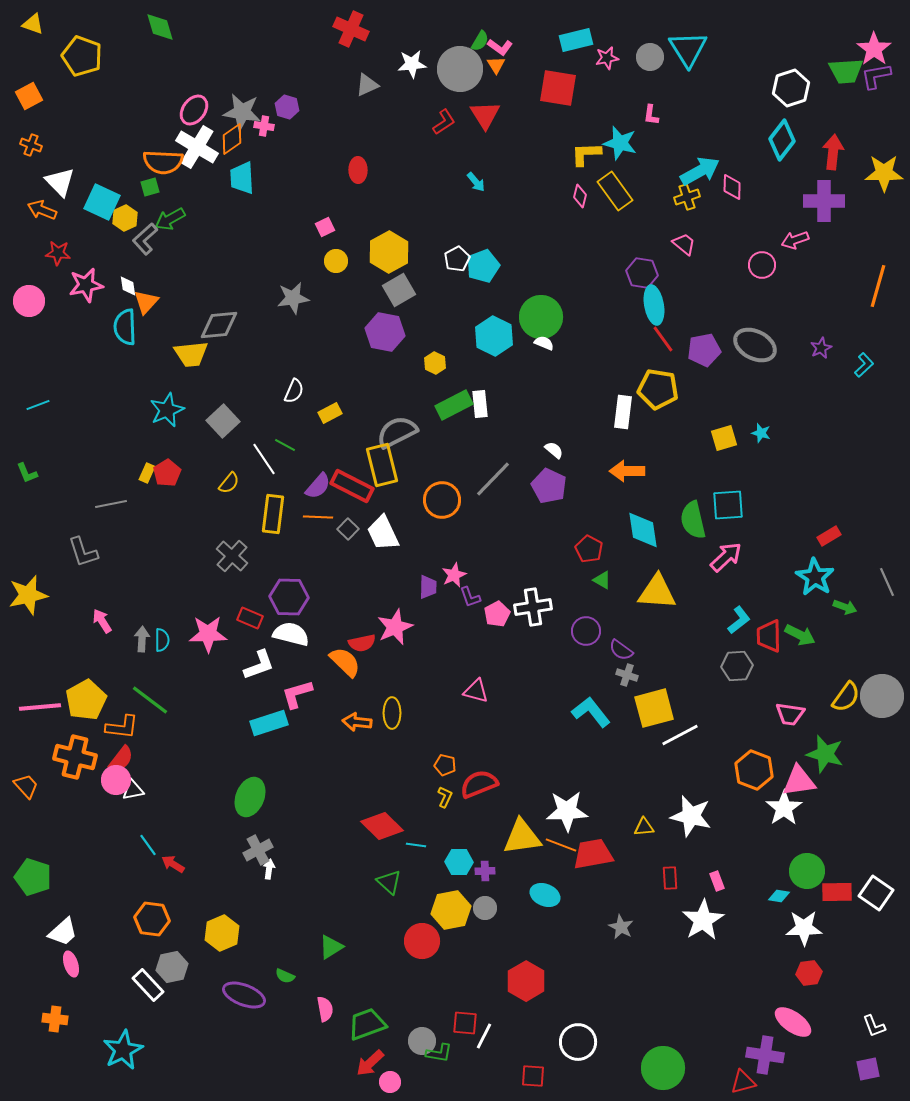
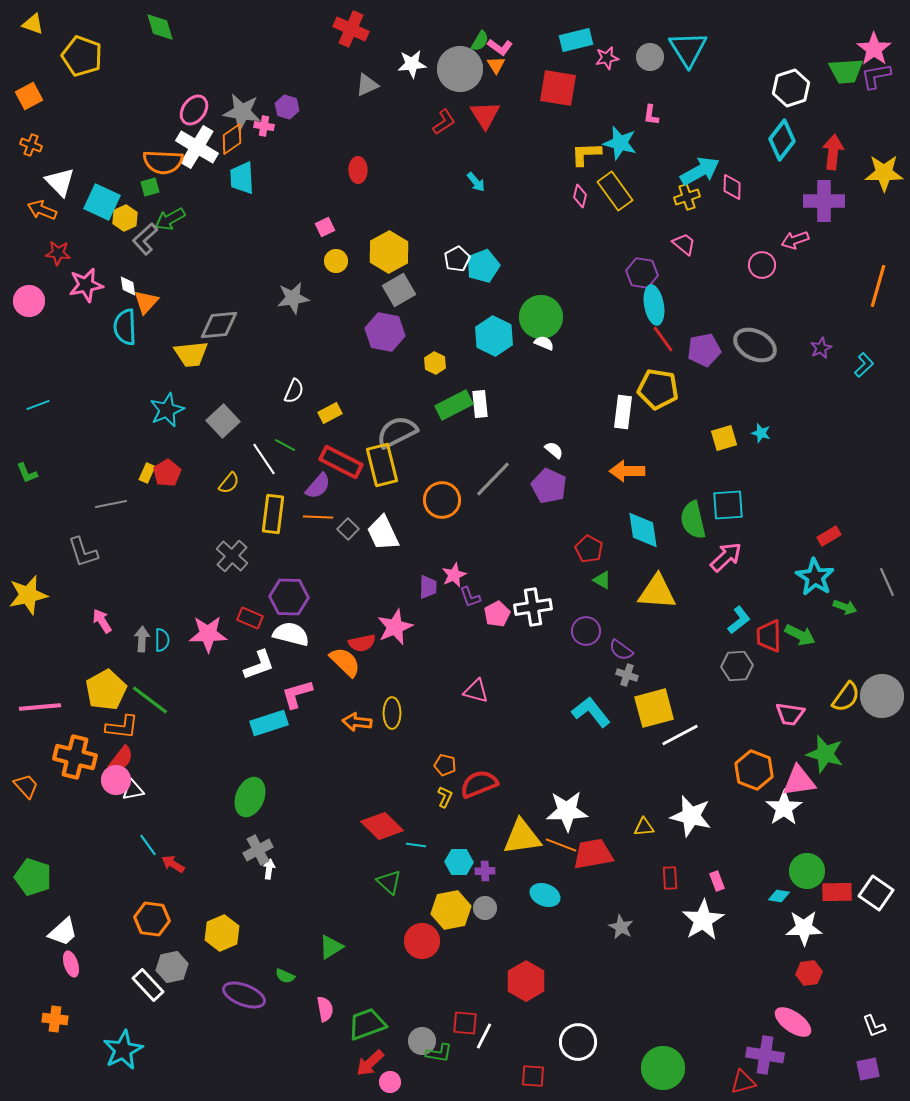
red rectangle at (352, 486): moved 11 px left, 24 px up
yellow pentagon at (86, 700): moved 20 px right, 10 px up
